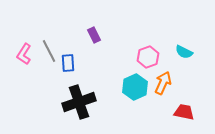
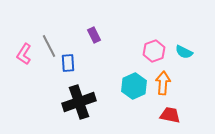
gray line: moved 5 px up
pink hexagon: moved 6 px right, 6 px up
orange arrow: rotated 20 degrees counterclockwise
cyan hexagon: moved 1 px left, 1 px up
red trapezoid: moved 14 px left, 3 px down
